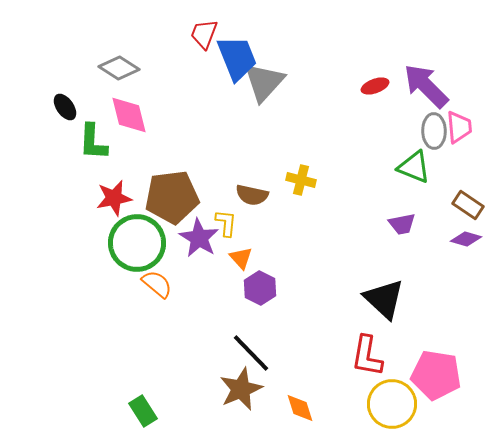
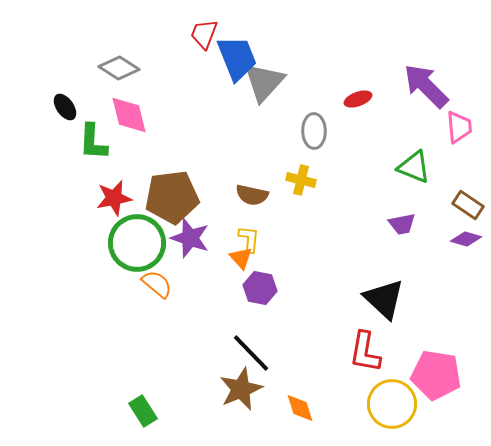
red ellipse: moved 17 px left, 13 px down
gray ellipse: moved 120 px left
yellow L-shape: moved 23 px right, 16 px down
purple star: moved 9 px left; rotated 12 degrees counterclockwise
purple hexagon: rotated 16 degrees counterclockwise
red L-shape: moved 2 px left, 4 px up
